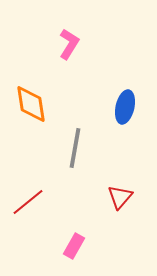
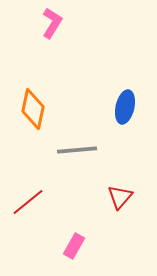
pink L-shape: moved 17 px left, 21 px up
orange diamond: moved 2 px right, 5 px down; rotated 21 degrees clockwise
gray line: moved 2 px right, 2 px down; rotated 75 degrees clockwise
